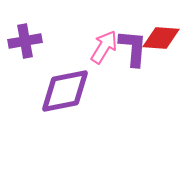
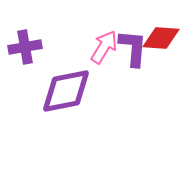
purple cross: moved 6 px down
purple diamond: moved 1 px right
